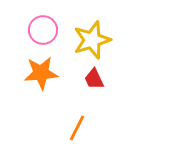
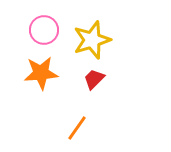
pink circle: moved 1 px right
red trapezoid: rotated 70 degrees clockwise
orange line: rotated 8 degrees clockwise
